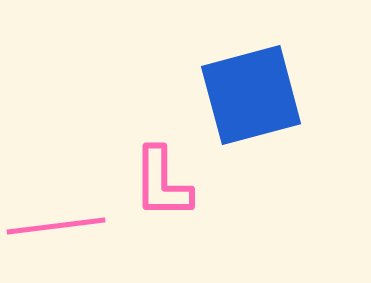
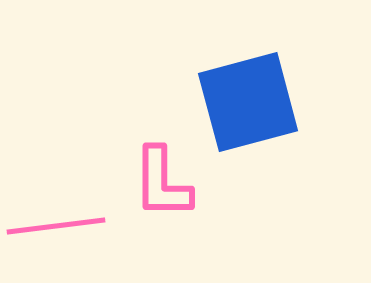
blue square: moved 3 px left, 7 px down
